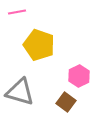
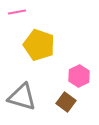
gray triangle: moved 2 px right, 5 px down
